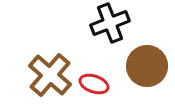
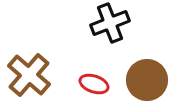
brown circle: moved 14 px down
brown cross: moved 21 px left
